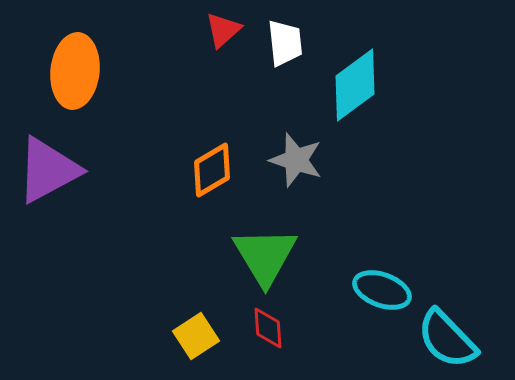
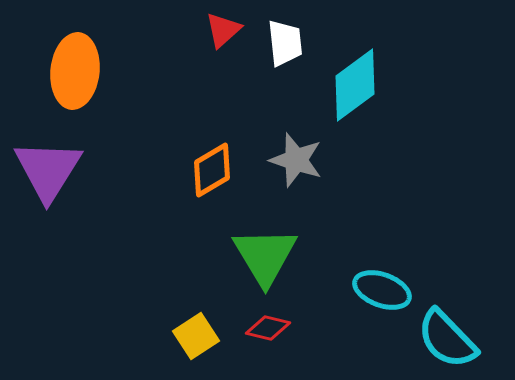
purple triangle: rotated 30 degrees counterclockwise
red diamond: rotated 72 degrees counterclockwise
